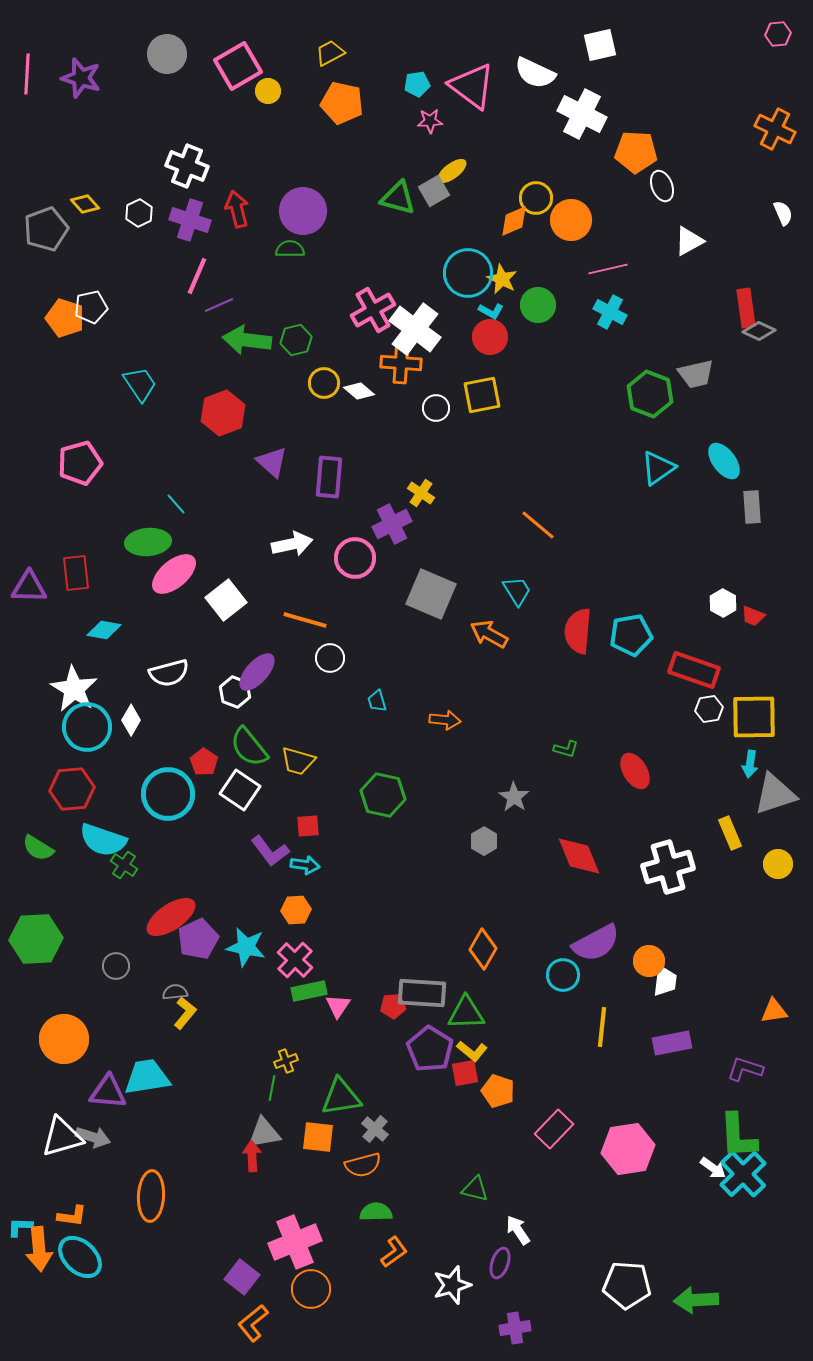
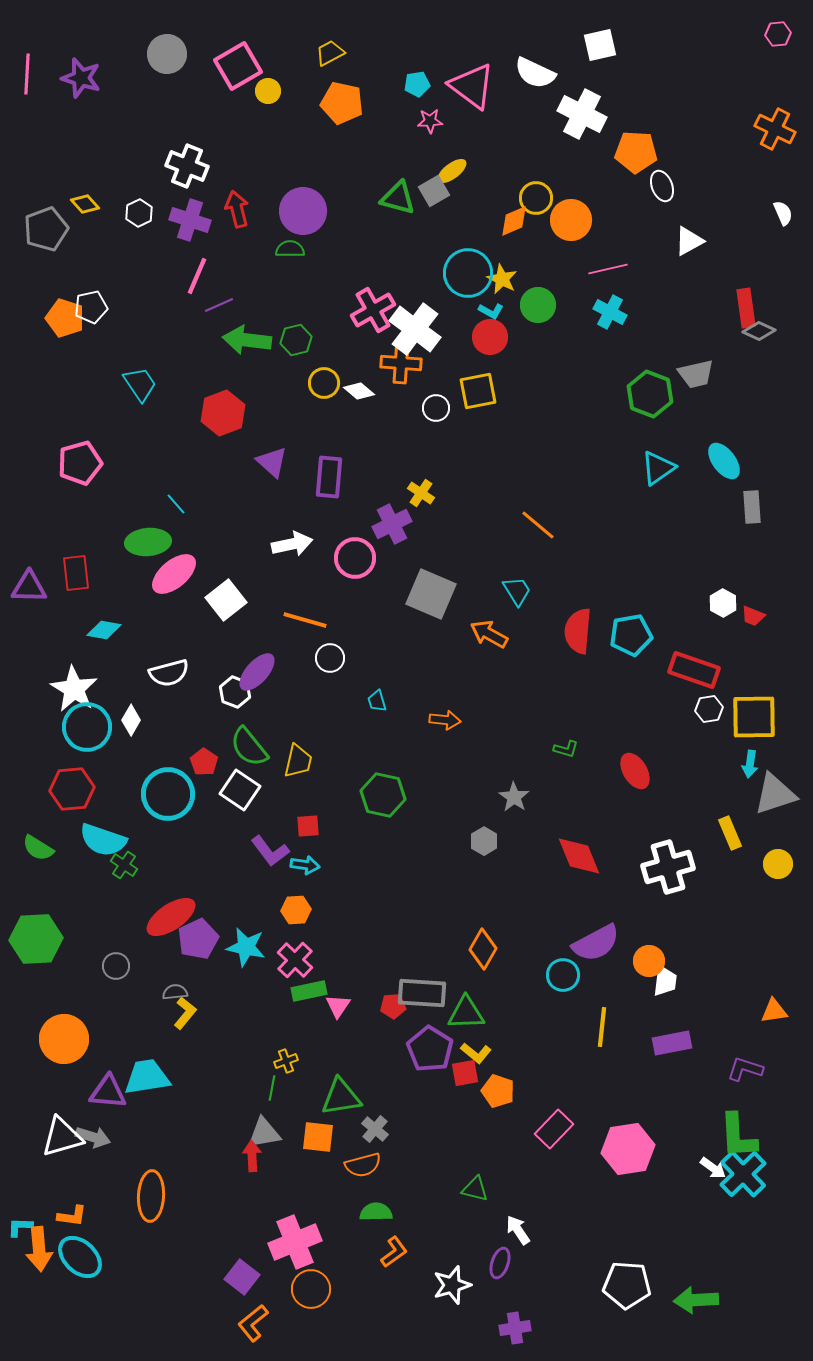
yellow square at (482, 395): moved 4 px left, 4 px up
yellow trapezoid at (298, 761): rotated 93 degrees counterclockwise
yellow L-shape at (472, 1051): moved 4 px right, 2 px down
